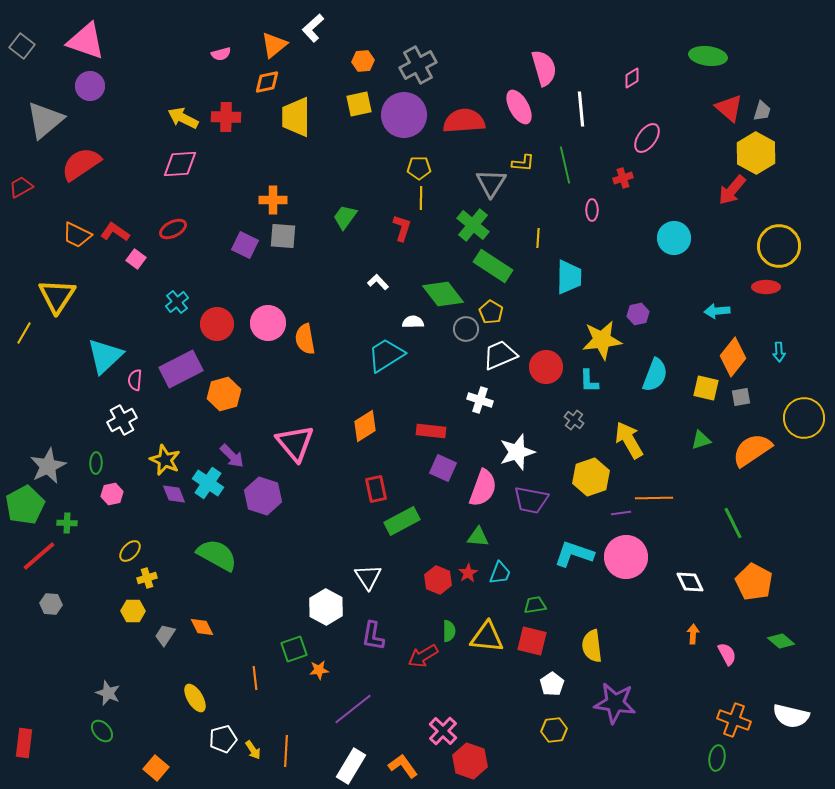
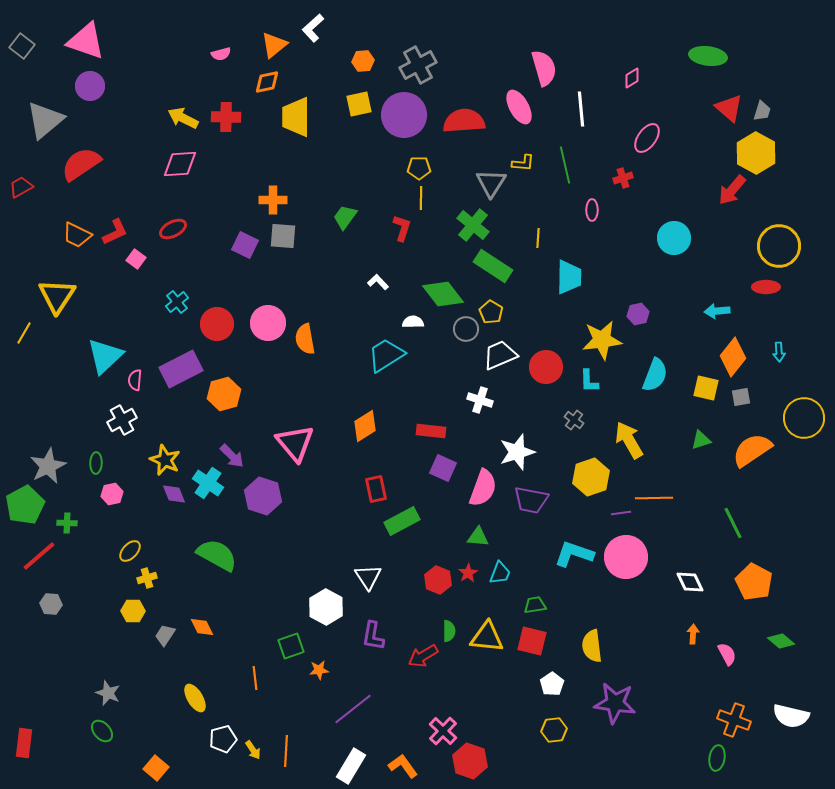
red L-shape at (115, 232): rotated 120 degrees clockwise
green square at (294, 649): moved 3 px left, 3 px up
